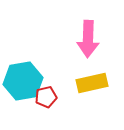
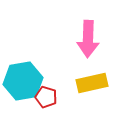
red pentagon: rotated 30 degrees clockwise
